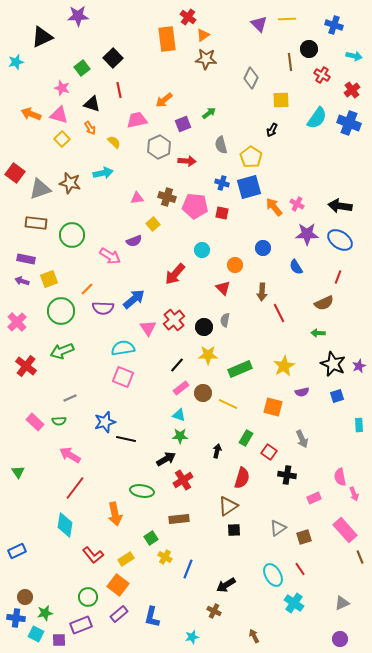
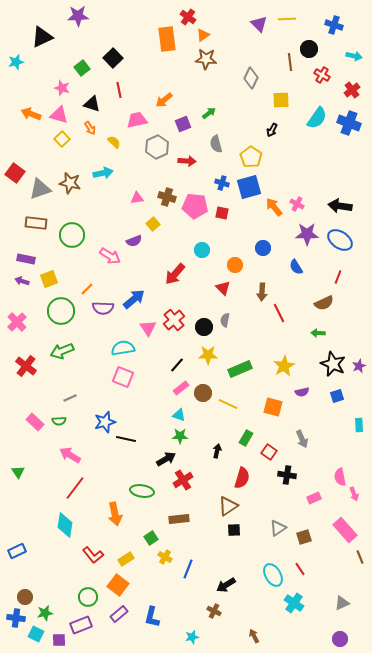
gray semicircle at (221, 145): moved 5 px left, 1 px up
gray hexagon at (159, 147): moved 2 px left
